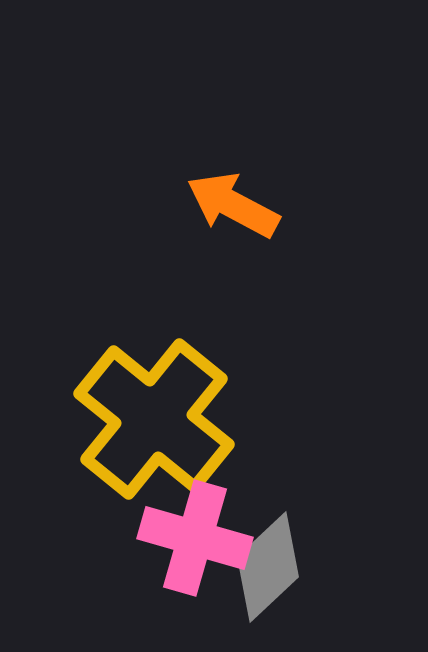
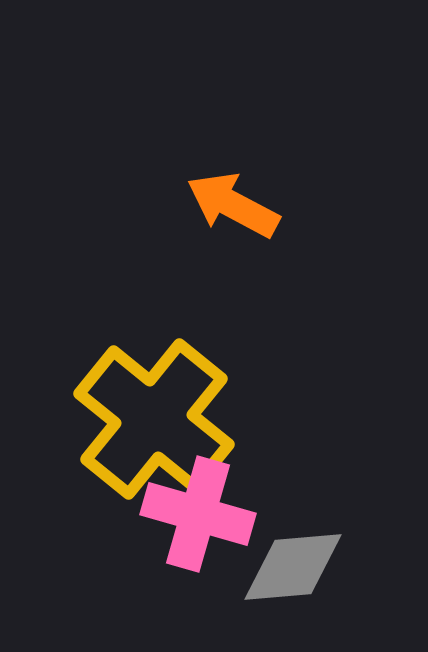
pink cross: moved 3 px right, 24 px up
gray diamond: moved 25 px right; rotated 38 degrees clockwise
